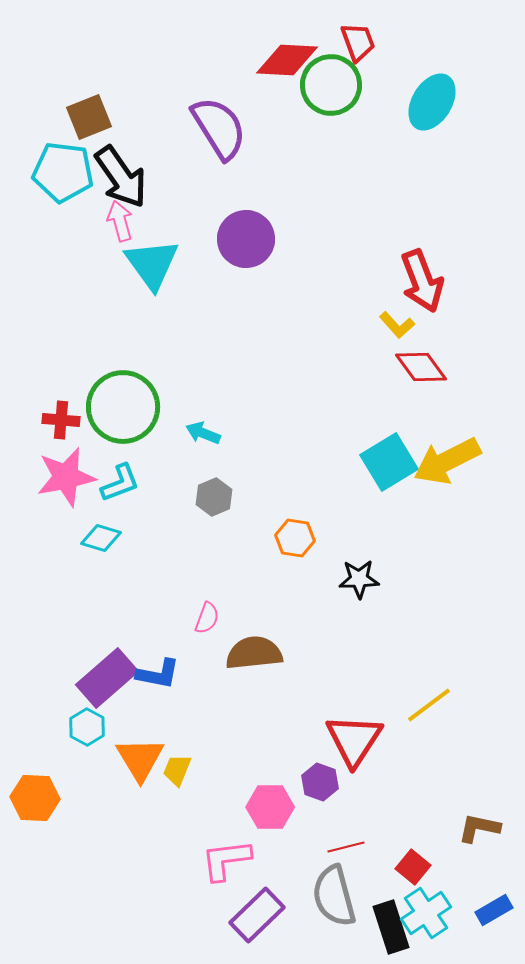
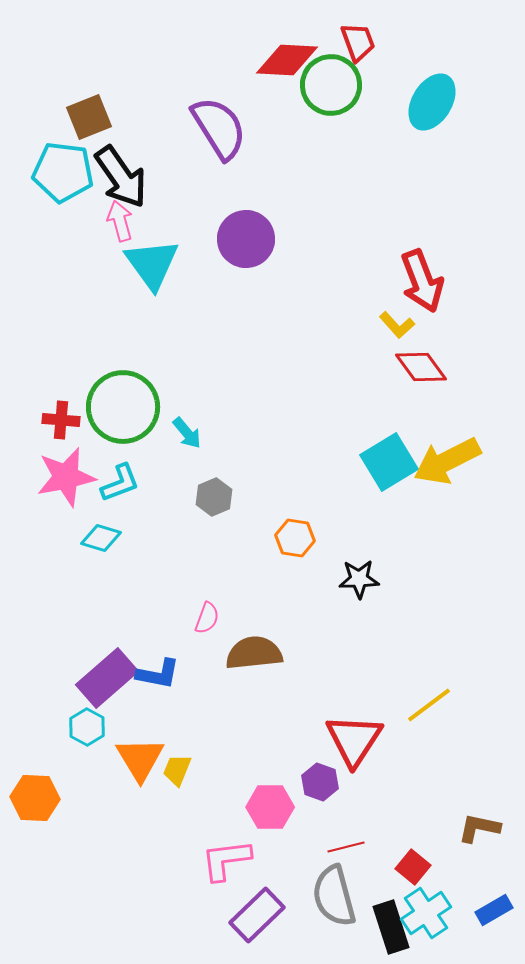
cyan arrow at (203, 433): moved 16 px left; rotated 152 degrees counterclockwise
